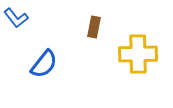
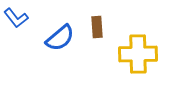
brown rectangle: moved 3 px right; rotated 15 degrees counterclockwise
blue semicircle: moved 16 px right, 26 px up; rotated 12 degrees clockwise
